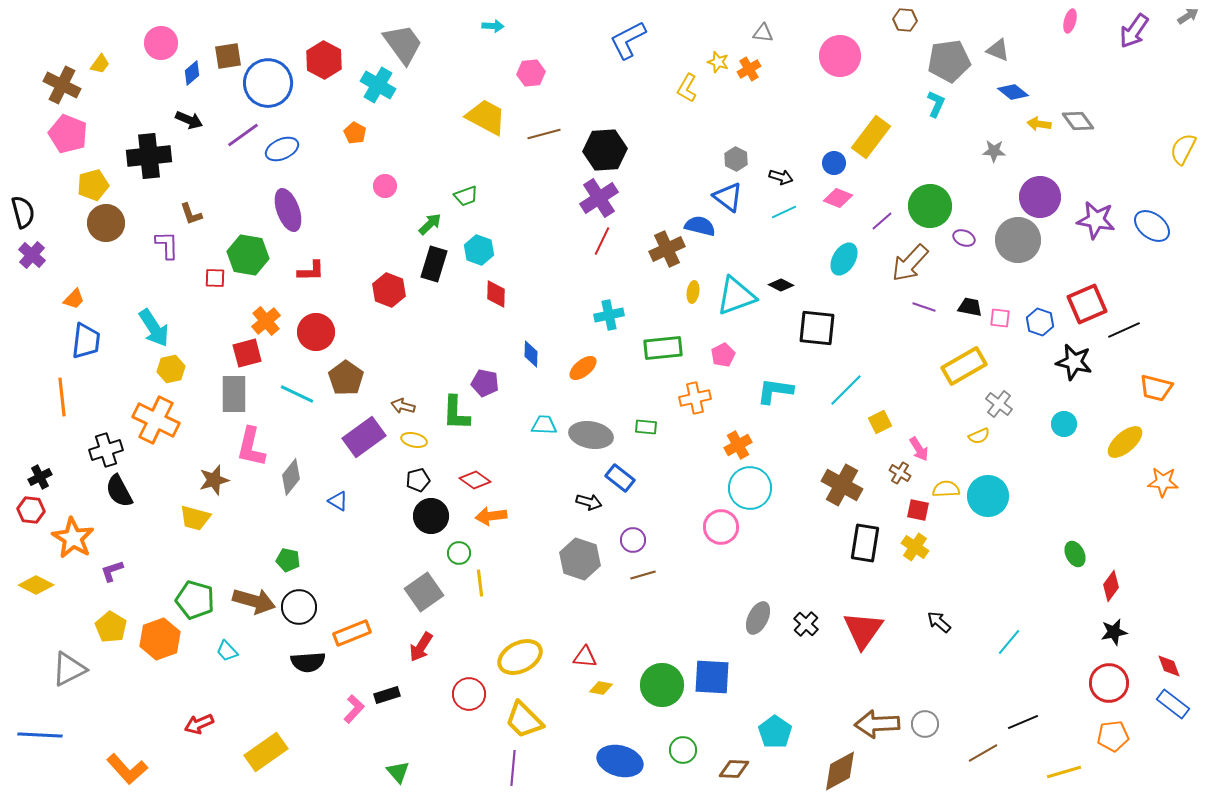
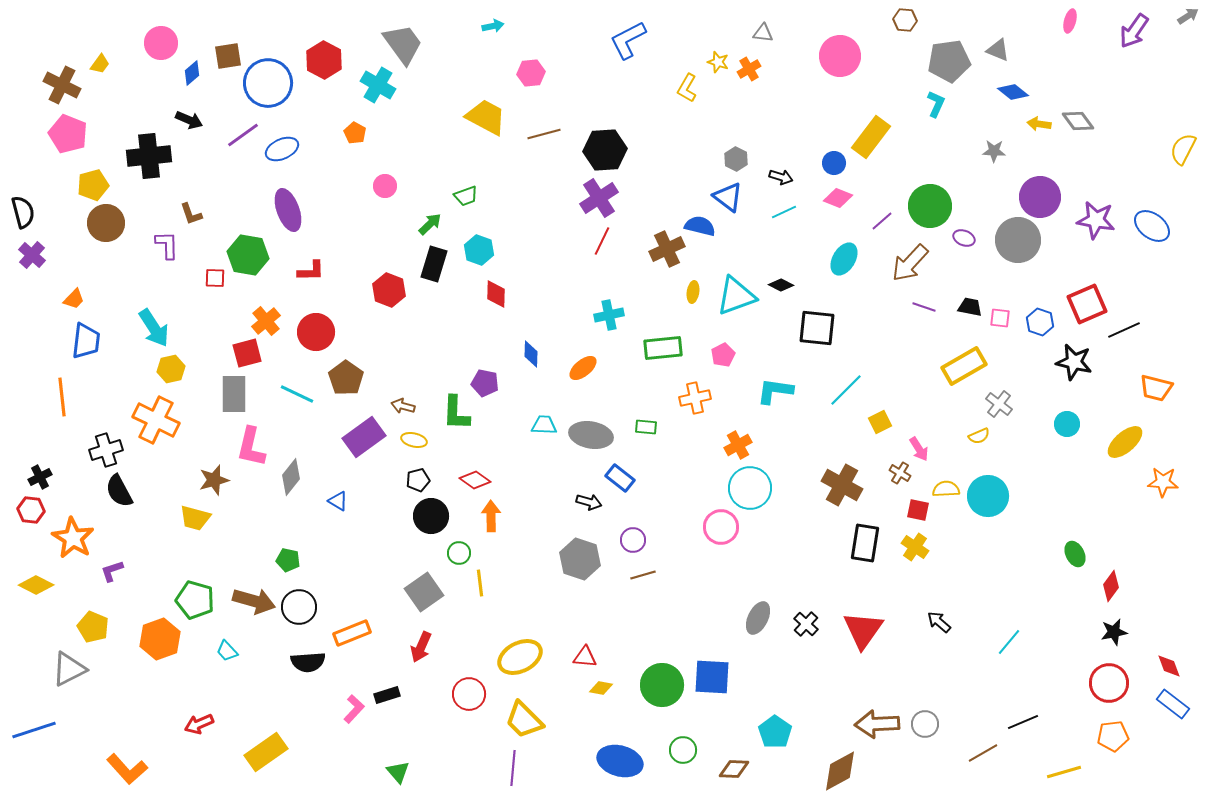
cyan arrow at (493, 26): rotated 15 degrees counterclockwise
cyan circle at (1064, 424): moved 3 px right
orange arrow at (491, 516): rotated 96 degrees clockwise
yellow pentagon at (111, 627): moved 18 px left; rotated 8 degrees counterclockwise
red arrow at (421, 647): rotated 8 degrees counterclockwise
blue line at (40, 735): moved 6 px left, 5 px up; rotated 21 degrees counterclockwise
